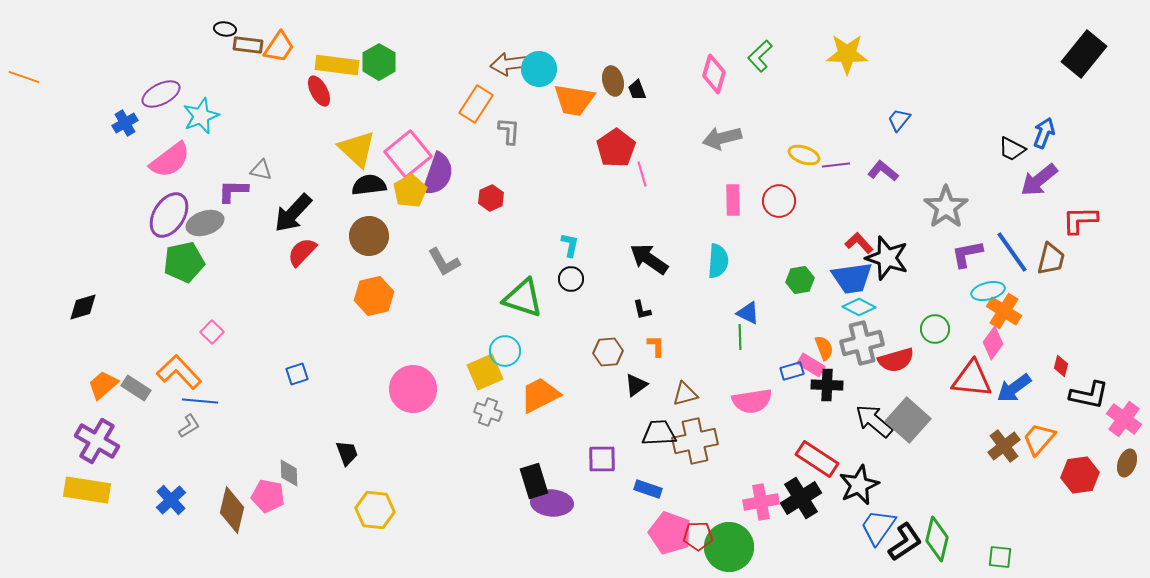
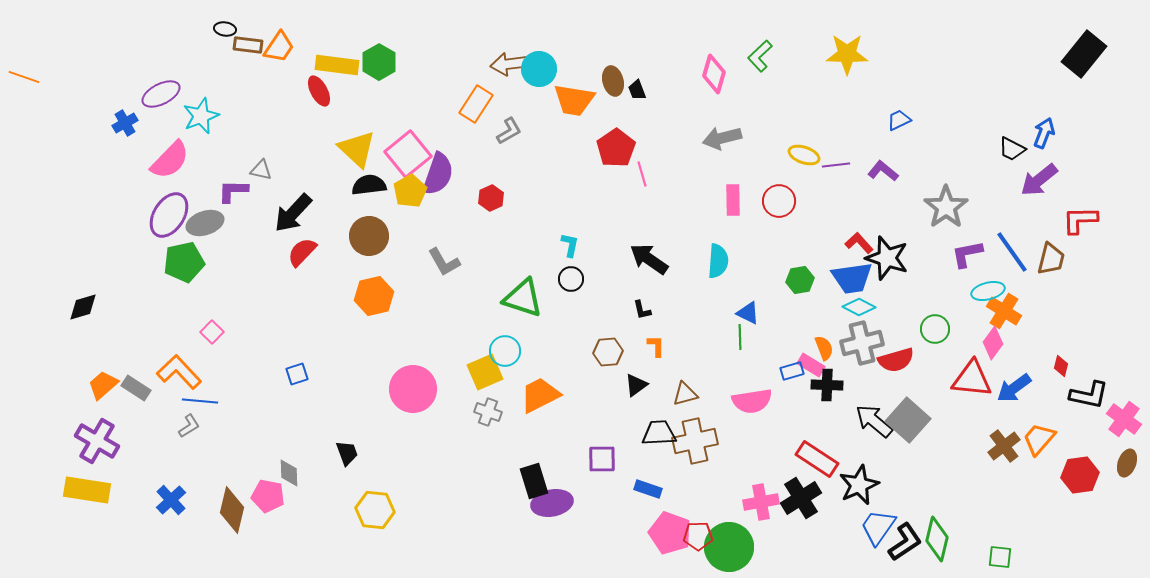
blue trapezoid at (899, 120): rotated 25 degrees clockwise
gray L-shape at (509, 131): rotated 56 degrees clockwise
pink semicircle at (170, 160): rotated 9 degrees counterclockwise
purple ellipse at (552, 503): rotated 15 degrees counterclockwise
